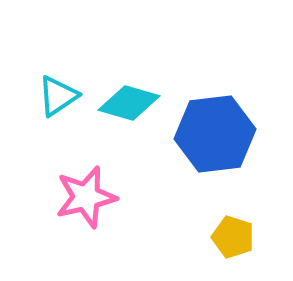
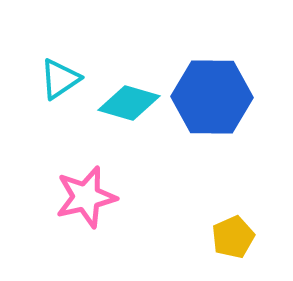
cyan triangle: moved 2 px right, 17 px up
blue hexagon: moved 3 px left, 37 px up; rotated 8 degrees clockwise
yellow pentagon: rotated 30 degrees clockwise
